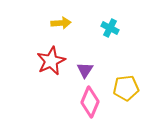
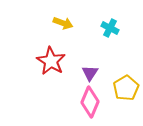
yellow arrow: moved 2 px right; rotated 24 degrees clockwise
red star: rotated 16 degrees counterclockwise
purple triangle: moved 5 px right, 3 px down
yellow pentagon: rotated 25 degrees counterclockwise
